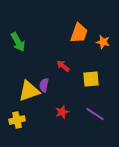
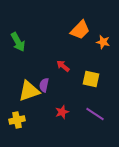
orange trapezoid: moved 1 px right, 3 px up; rotated 25 degrees clockwise
yellow square: rotated 18 degrees clockwise
